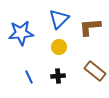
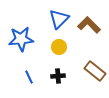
brown L-shape: moved 1 px left, 2 px up; rotated 50 degrees clockwise
blue star: moved 6 px down
